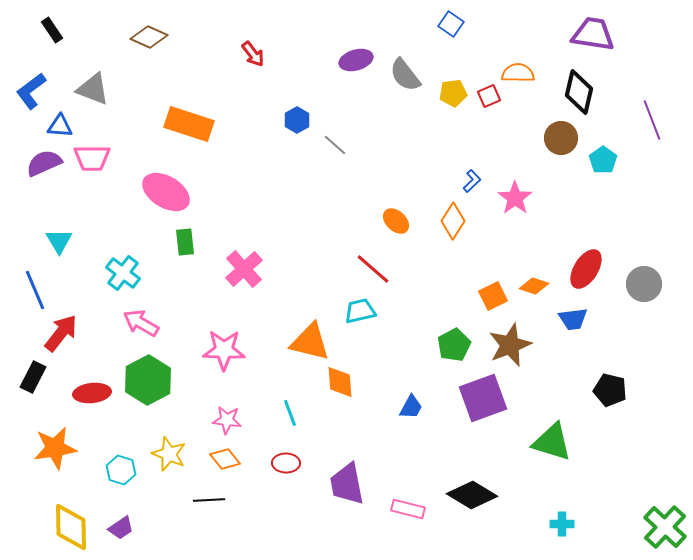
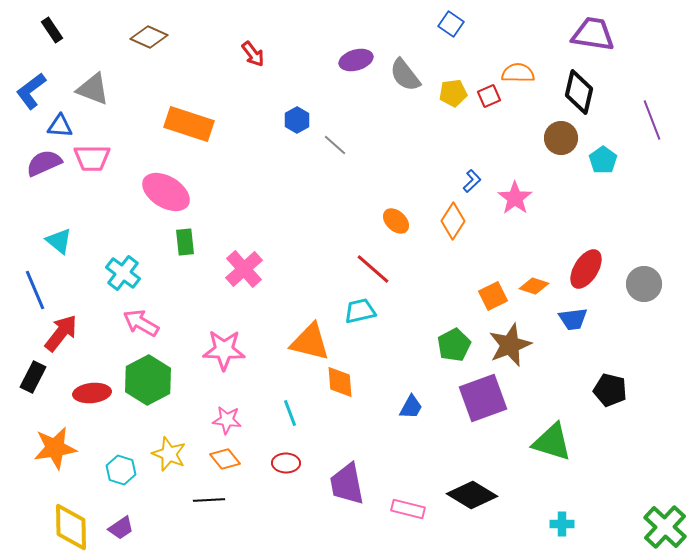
cyan triangle at (59, 241): rotated 20 degrees counterclockwise
